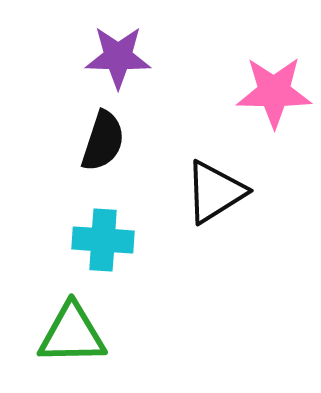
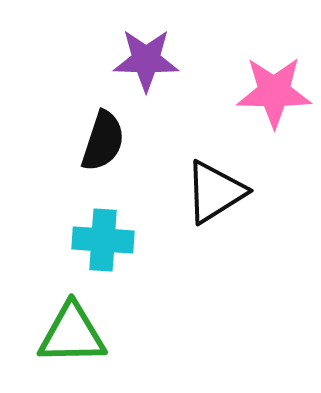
purple star: moved 28 px right, 3 px down
